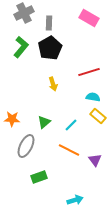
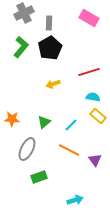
yellow arrow: rotated 88 degrees clockwise
gray ellipse: moved 1 px right, 3 px down
